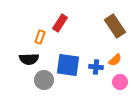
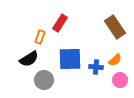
brown rectangle: moved 1 px down
black semicircle: rotated 30 degrees counterclockwise
blue square: moved 2 px right, 6 px up; rotated 10 degrees counterclockwise
pink circle: moved 2 px up
